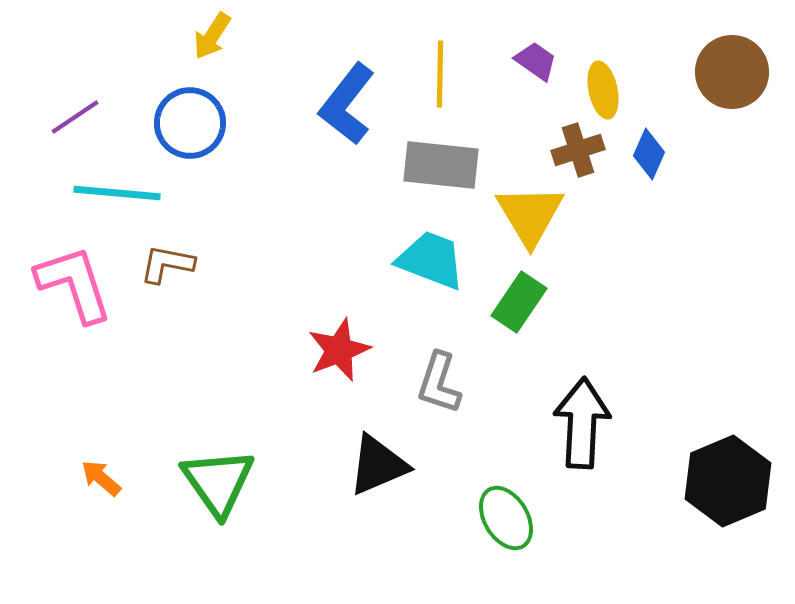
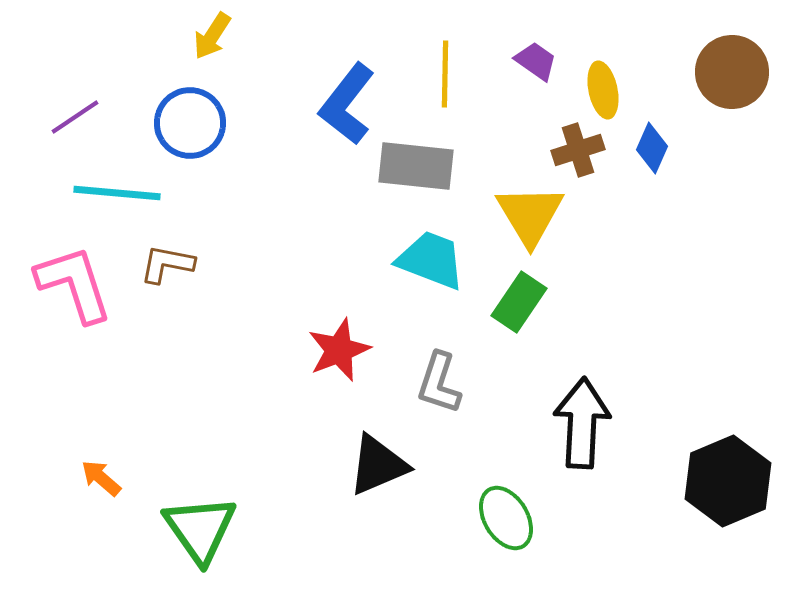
yellow line: moved 5 px right
blue diamond: moved 3 px right, 6 px up
gray rectangle: moved 25 px left, 1 px down
green triangle: moved 18 px left, 47 px down
